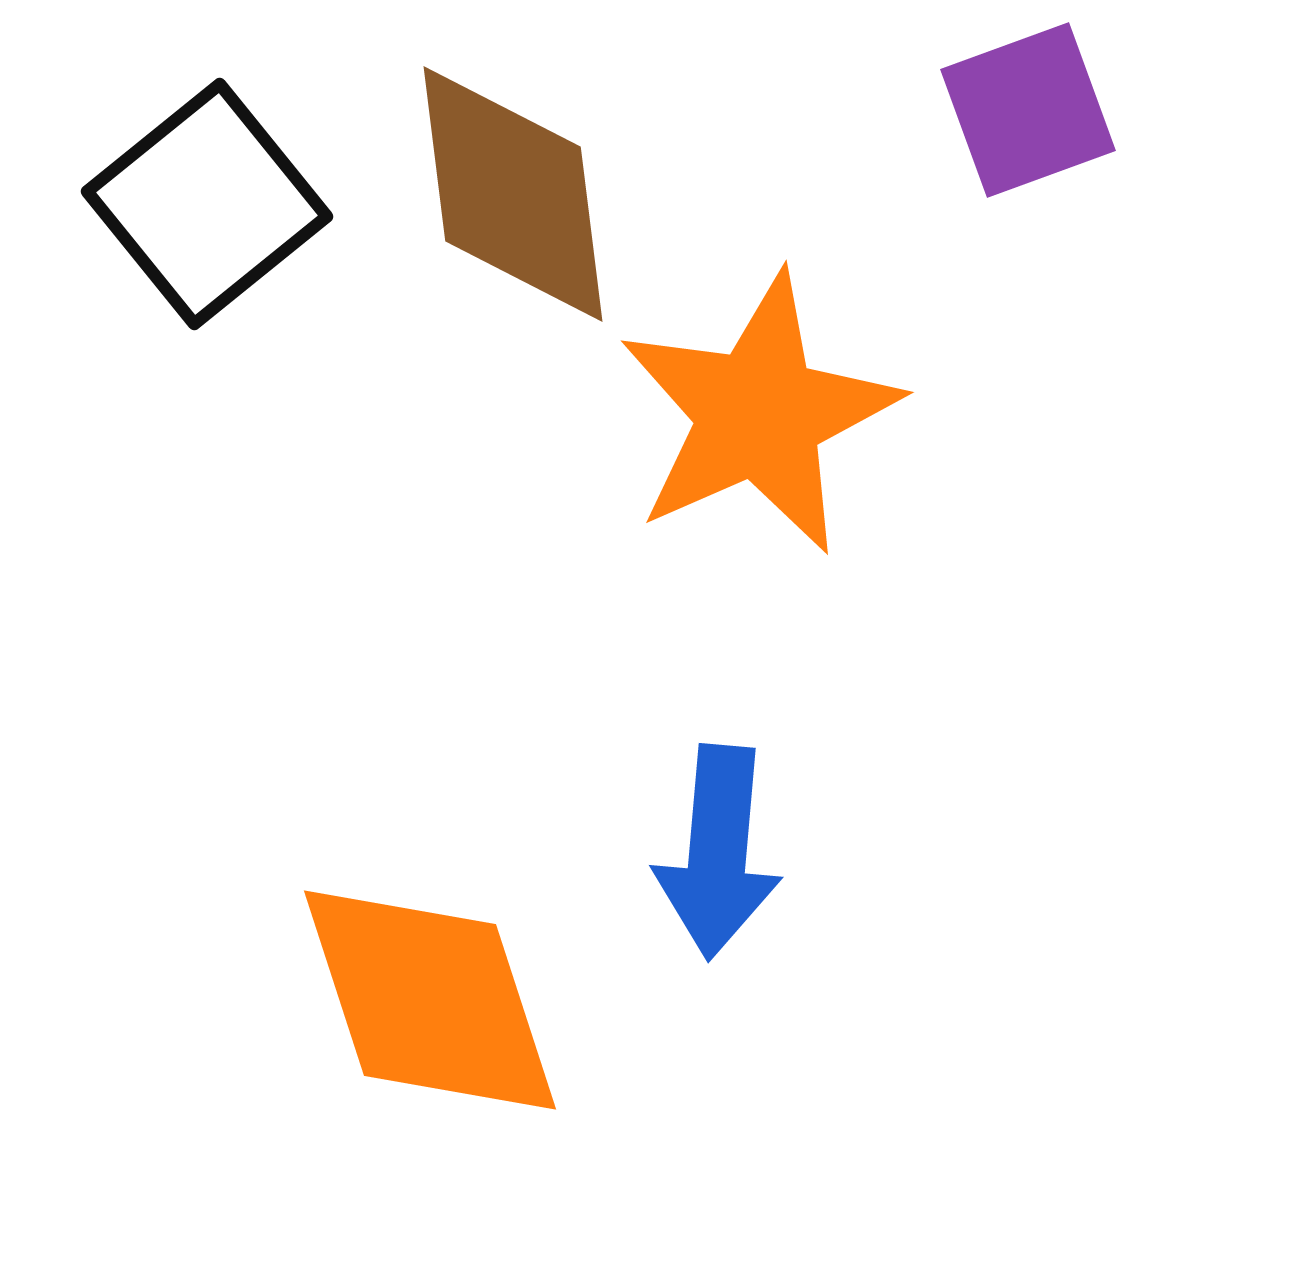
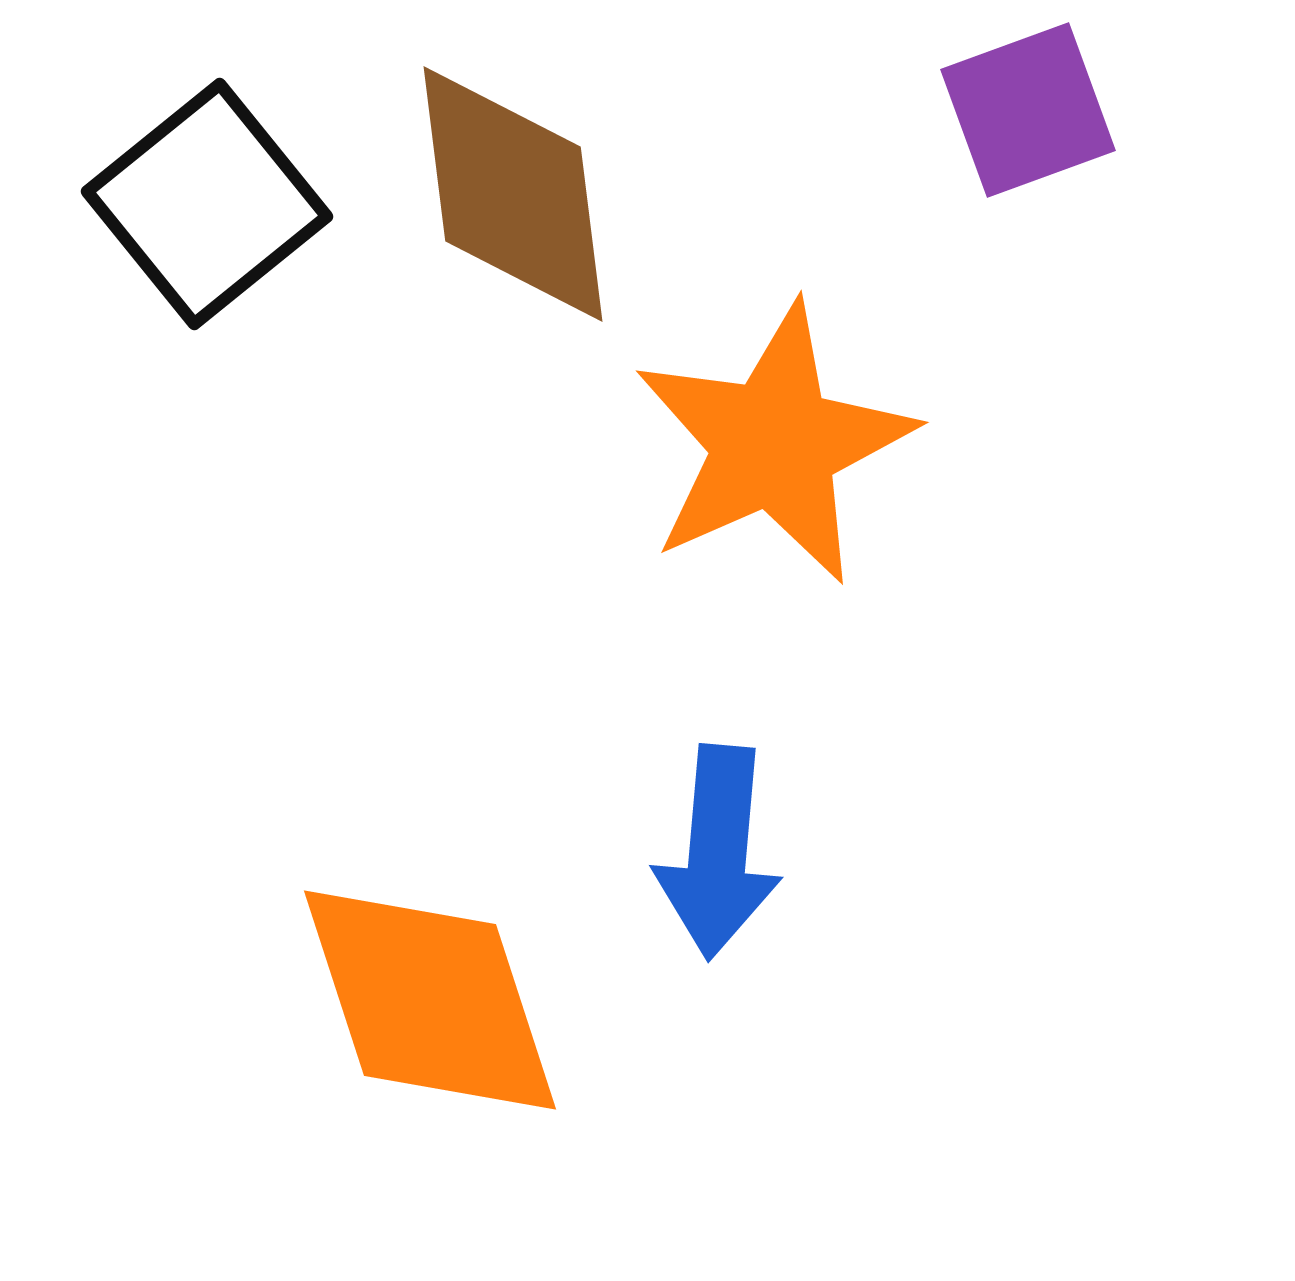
orange star: moved 15 px right, 30 px down
